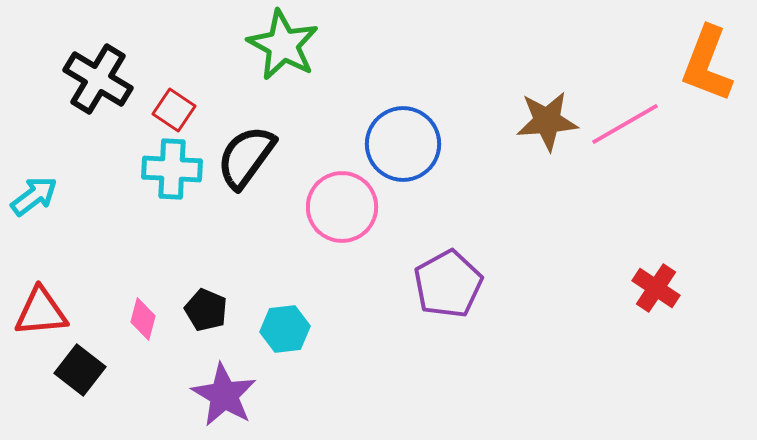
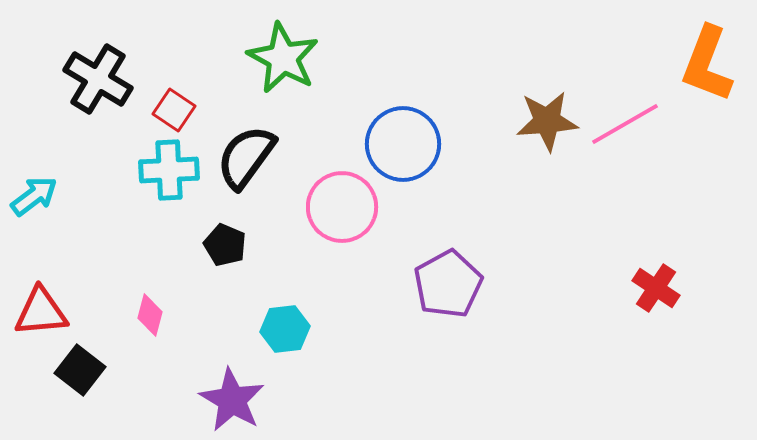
green star: moved 13 px down
cyan cross: moved 3 px left, 1 px down; rotated 6 degrees counterclockwise
black pentagon: moved 19 px right, 65 px up
pink diamond: moved 7 px right, 4 px up
purple star: moved 8 px right, 5 px down
